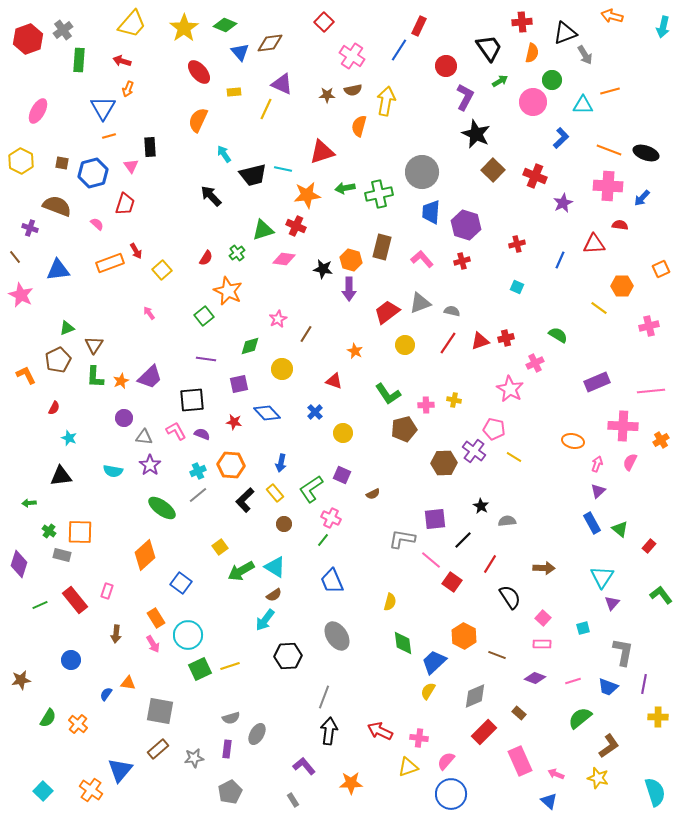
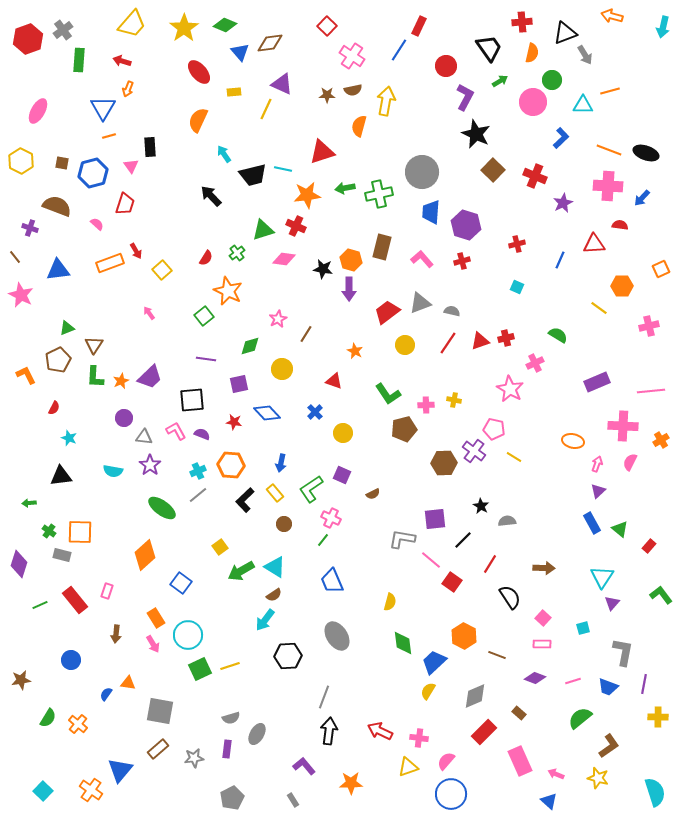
red square at (324, 22): moved 3 px right, 4 px down
gray pentagon at (230, 792): moved 2 px right, 6 px down
